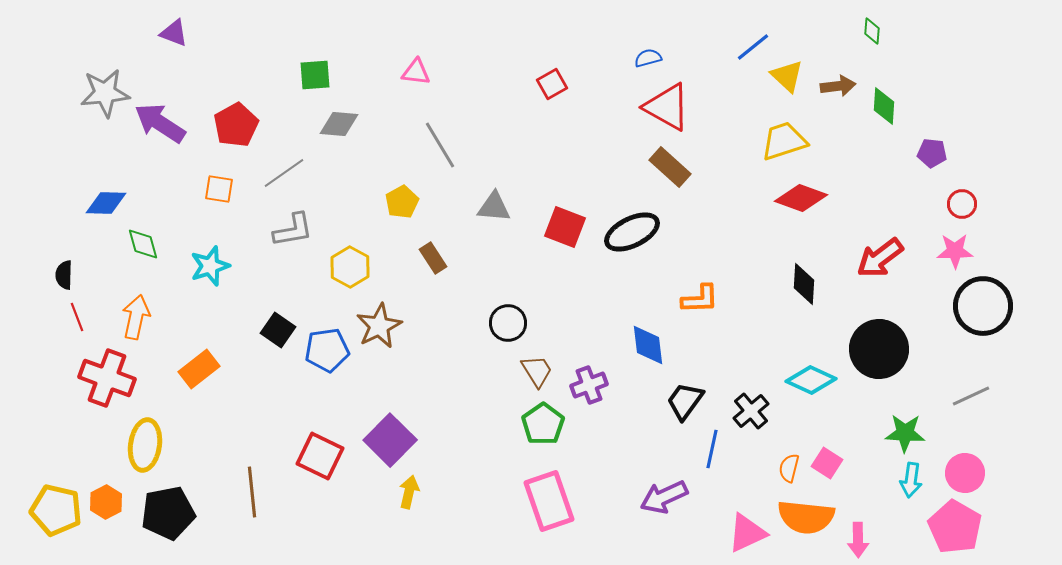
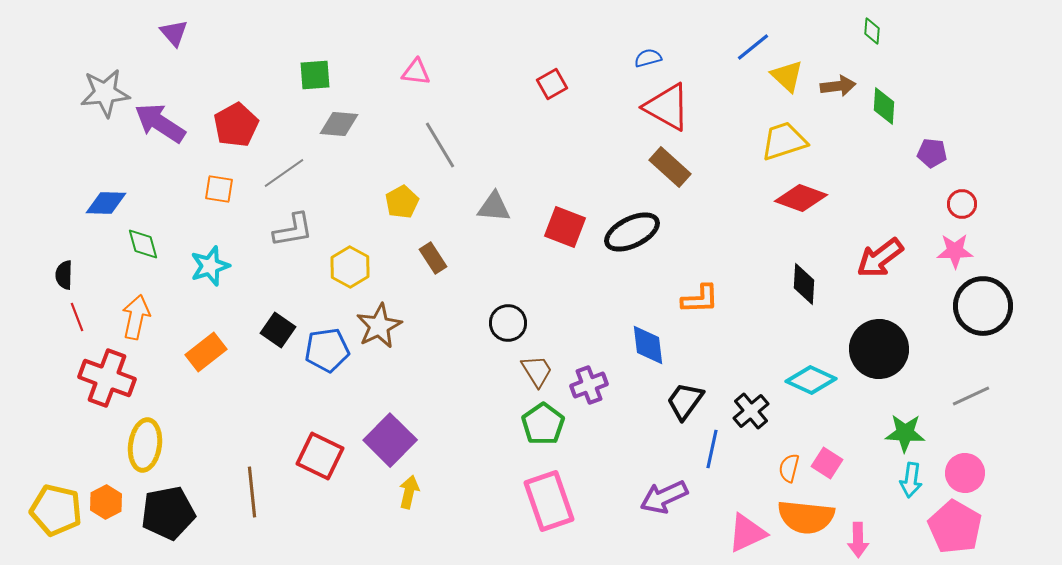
purple triangle at (174, 33): rotated 28 degrees clockwise
orange rectangle at (199, 369): moved 7 px right, 17 px up
